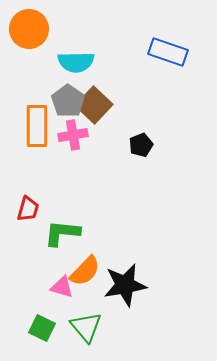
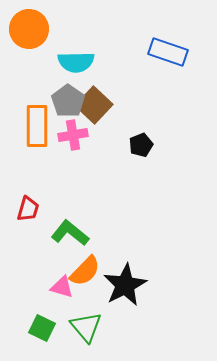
green L-shape: moved 8 px right; rotated 33 degrees clockwise
black star: rotated 18 degrees counterclockwise
